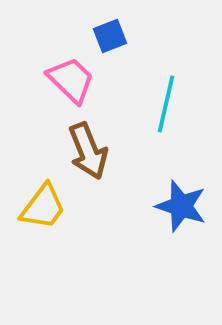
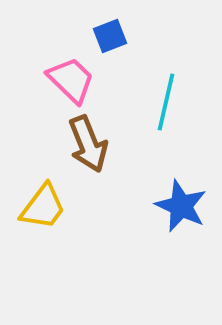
cyan line: moved 2 px up
brown arrow: moved 7 px up
blue star: rotated 6 degrees clockwise
